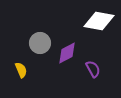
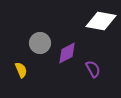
white diamond: moved 2 px right
